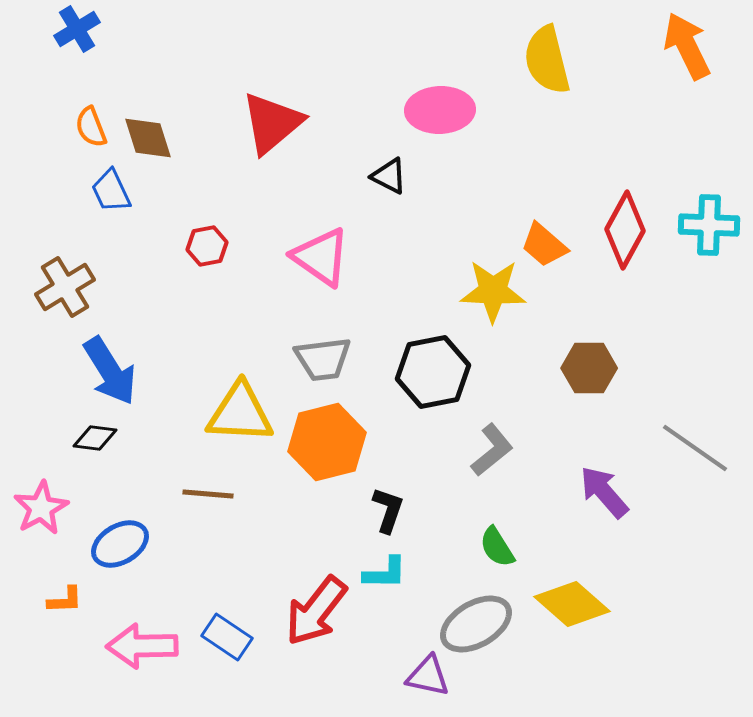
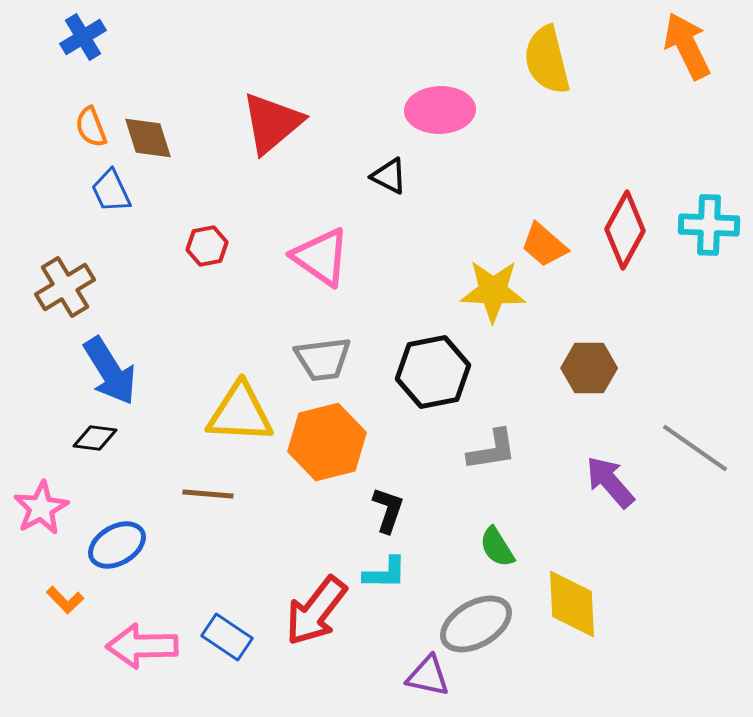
blue cross: moved 6 px right, 8 px down
gray L-shape: rotated 30 degrees clockwise
purple arrow: moved 6 px right, 10 px up
blue ellipse: moved 3 px left, 1 px down
orange L-shape: rotated 48 degrees clockwise
yellow diamond: rotated 46 degrees clockwise
